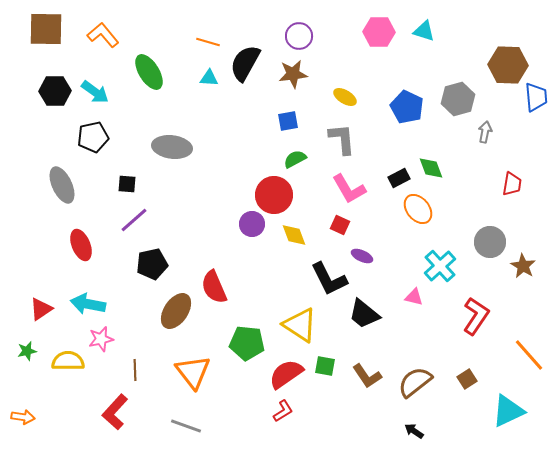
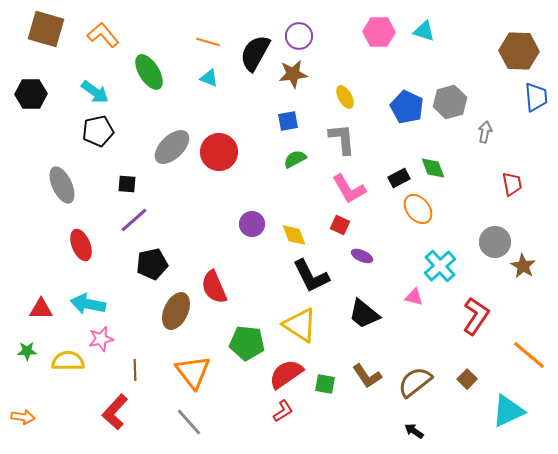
brown square at (46, 29): rotated 15 degrees clockwise
black semicircle at (245, 63): moved 10 px right, 10 px up
brown hexagon at (508, 65): moved 11 px right, 14 px up
cyan triangle at (209, 78): rotated 18 degrees clockwise
black hexagon at (55, 91): moved 24 px left, 3 px down
yellow ellipse at (345, 97): rotated 30 degrees clockwise
gray hexagon at (458, 99): moved 8 px left, 3 px down
black pentagon at (93, 137): moved 5 px right, 6 px up
gray ellipse at (172, 147): rotated 51 degrees counterclockwise
green diamond at (431, 168): moved 2 px right
red trapezoid at (512, 184): rotated 20 degrees counterclockwise
red circle at (274, 195): moved 55 px left, 43 px up
gray circle at (490, 242): moved 5 px right
black L-shape at (329, 279): moved 18 px left, 3 px up
red triangle at (41, 309): rotated 35 degrees clockwise
brown ellipse at (176, 311): rotated 9 degrees counterclockwise
green star at (27, 351): rotated 12 degrees clockwise
orange line at (529, 355): rotated 9 degrees counterclockwise
green square at (325, 366): moved 18 px down
brown square at (467, 379): rotated 12 degrees counterclockwise
gray line at (186, 426): moved 3 px right, 4 px up; rotated 28 degrees clockwise
